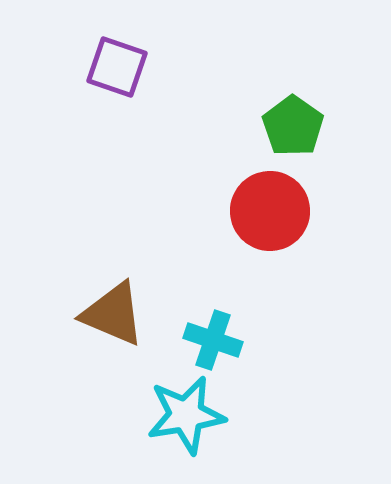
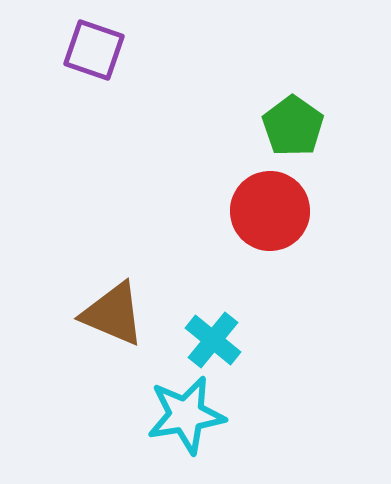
purple square: moved 23 px left, 17 px up
cyan cross: rotated 20 degrees clockwise
